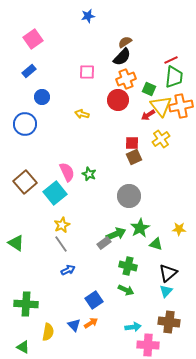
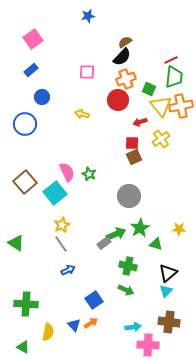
blue rectangle at (29, 71): moved 2 px right, 1 px up
red arrow at (148, 115): moved 8 px left, 7 px down; rotated 16 degrees clockwise
